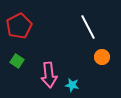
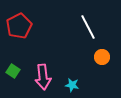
green square: moved 4 px left, 10 px down
pink arrow: moved 6 px left, 2 px down
